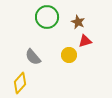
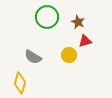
gray semicircle: rotated 18 degrees counterclockwise
yellow diamond: rotated 25 degrees counterclockwise
